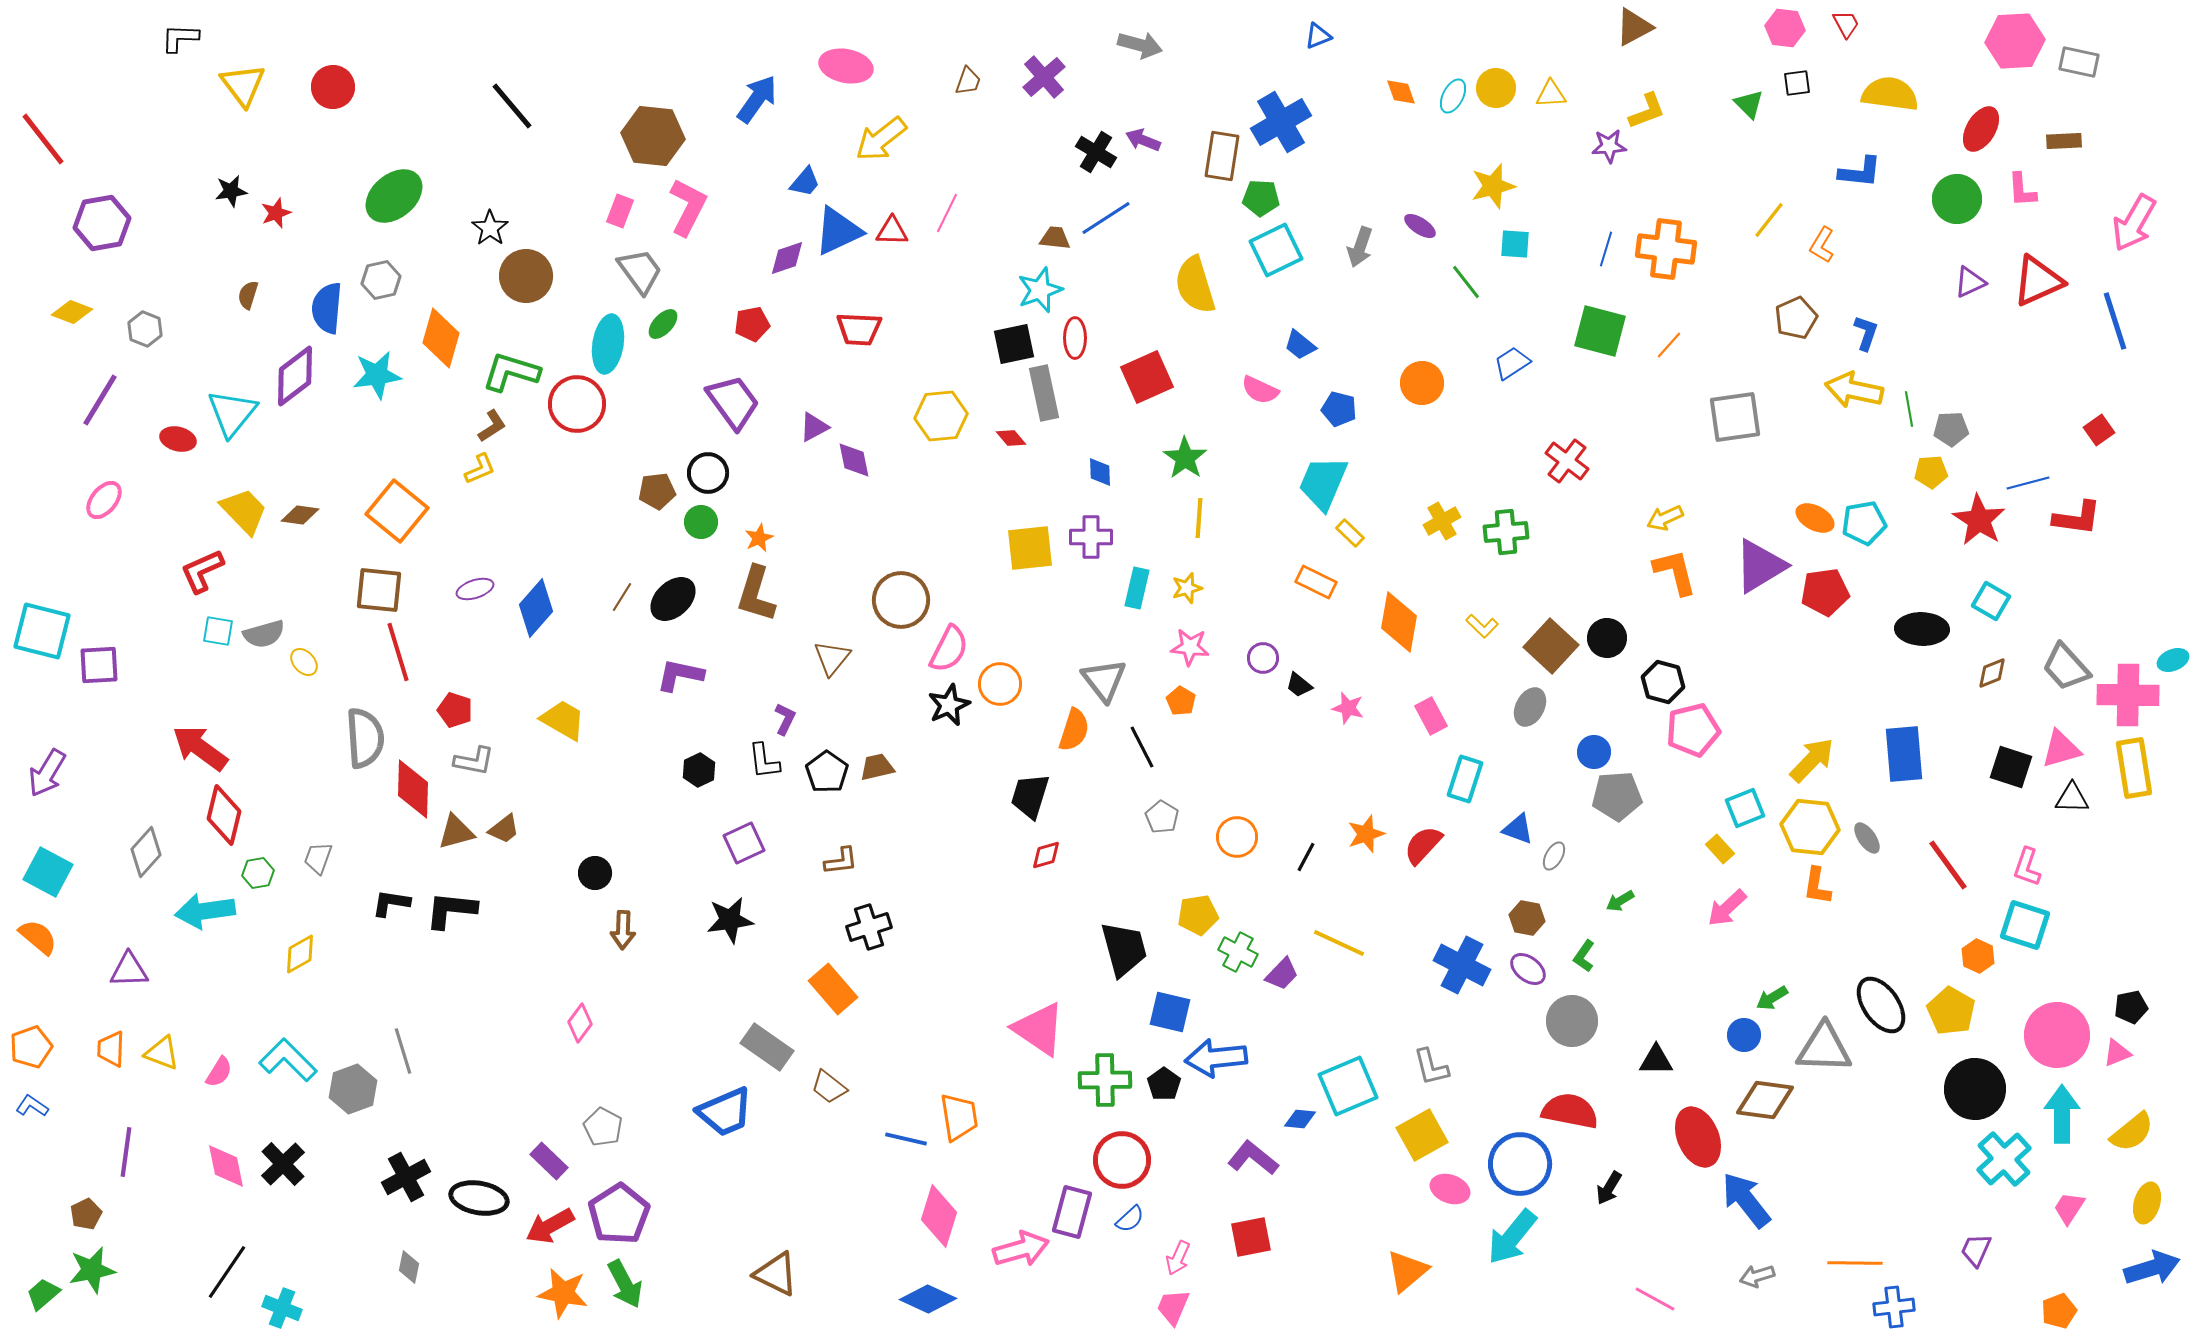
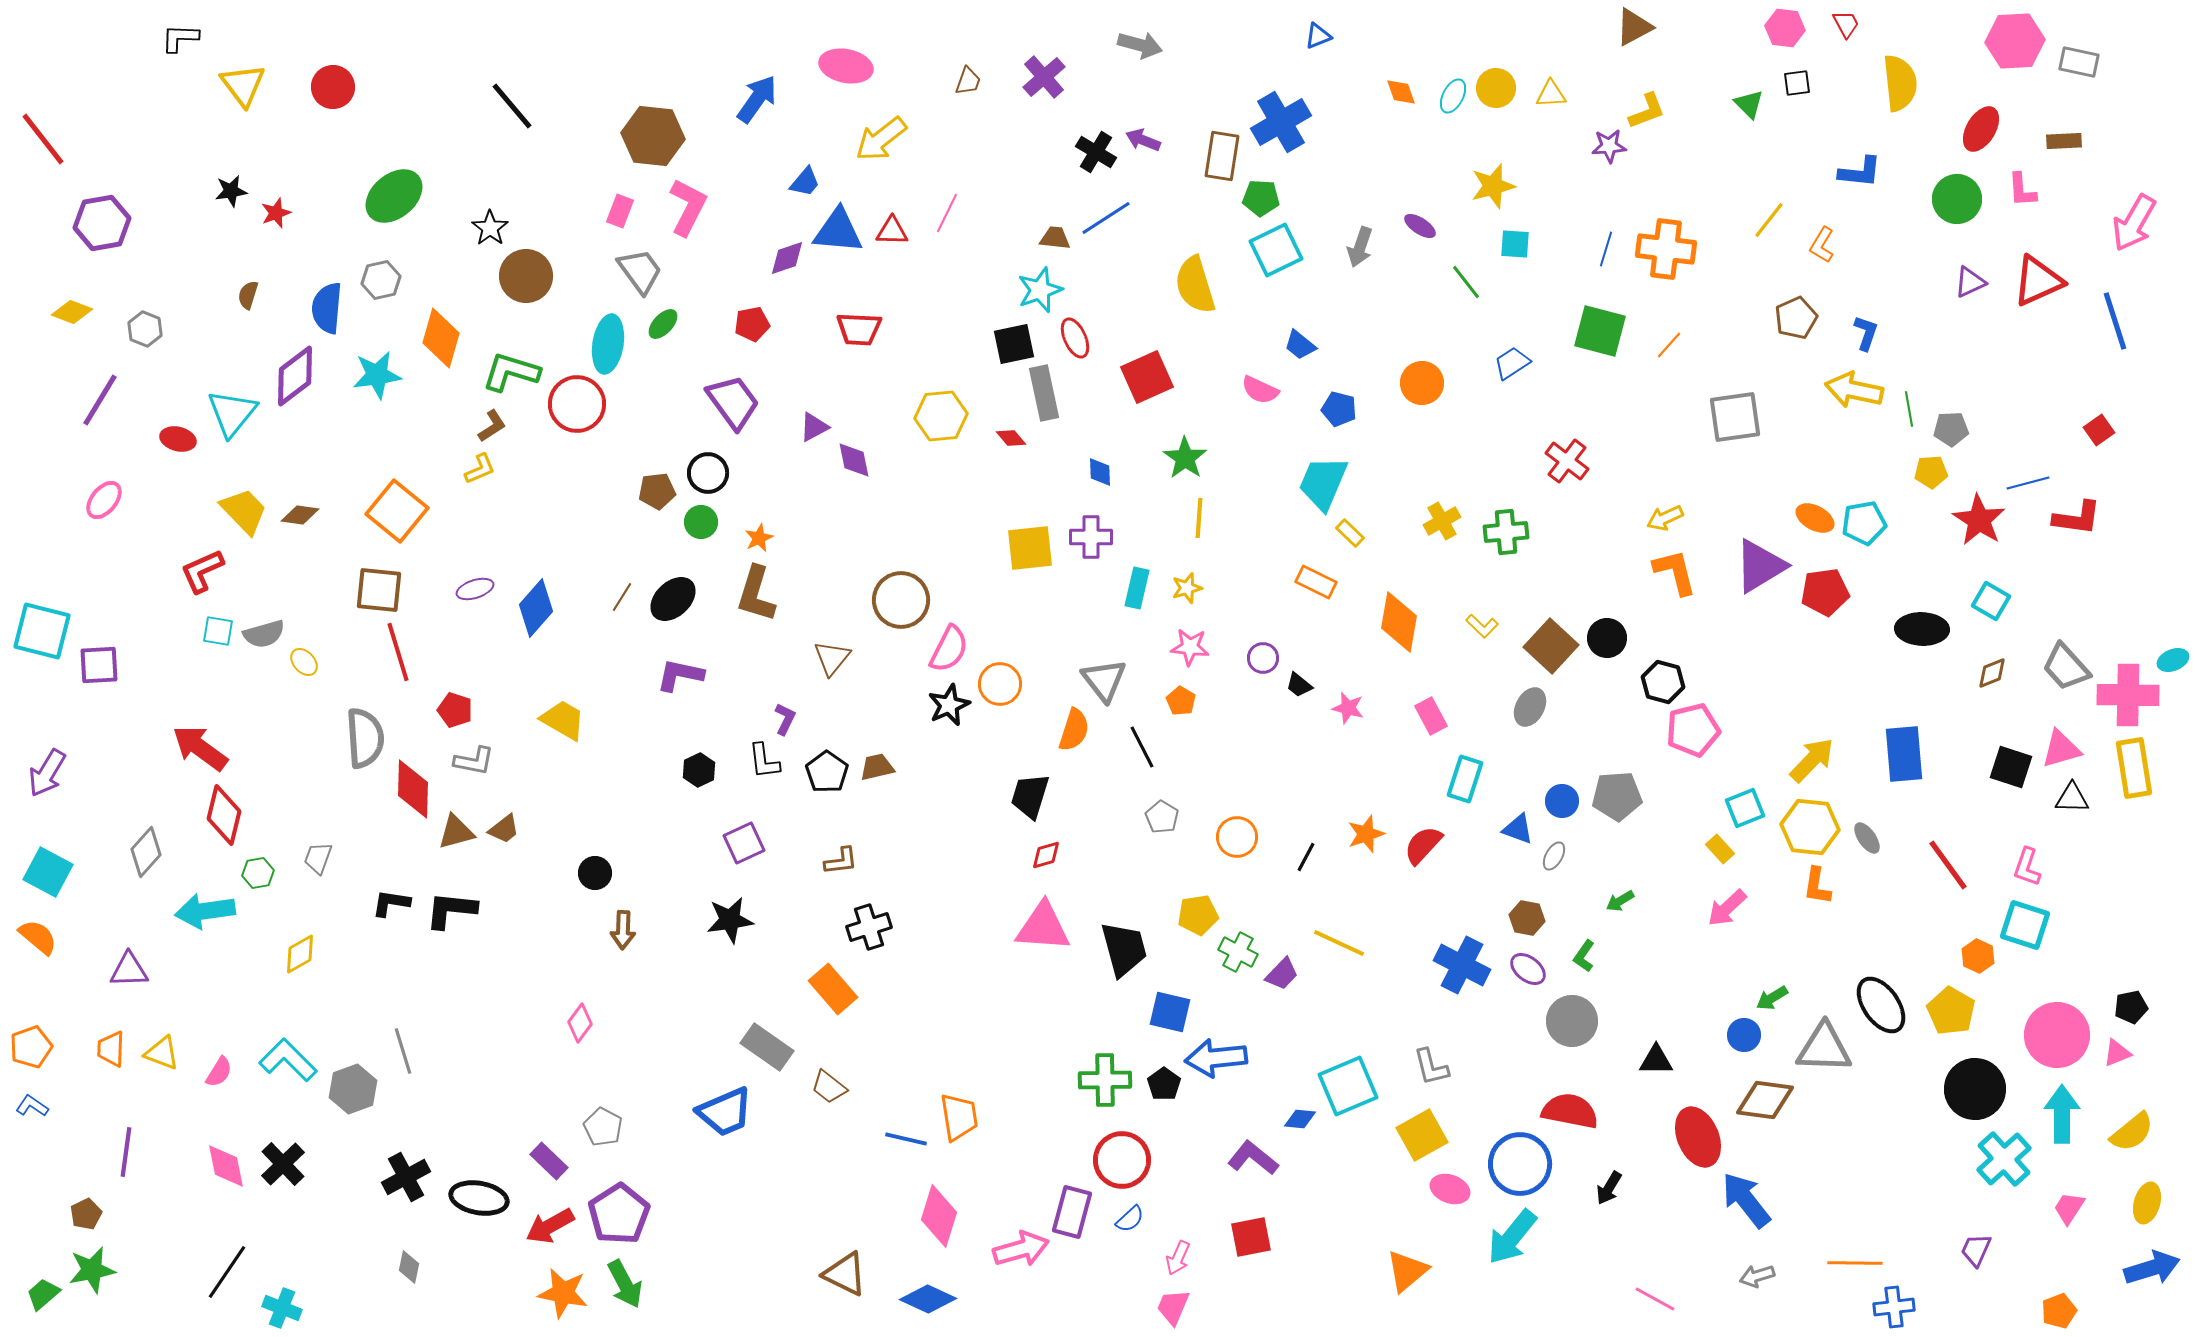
yellow semicircle at (1890, 94): moved 10 px right, 11 px up; rotated 76 degrees clockwise
blue triangle at (838, 231): rotated 30 degrees clockwise
red ellipse at (1075, 338): rotated 24 degrees counterclockwise
blue circle at (1594, 752): moved 32 px left, 49 px down
pink triangle at (1039, 1029): moved 4 px right, 102 px up; rotated 30 degrees counterclockwise
brown triangle at (776, 1274): moved 69 px right
